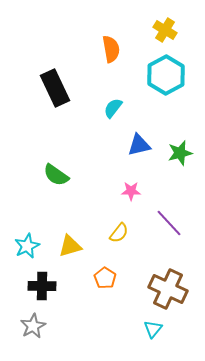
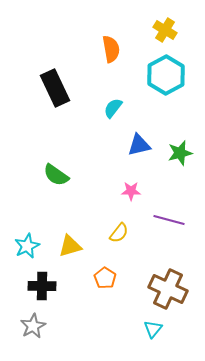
purple line: moved 3 px up; rotated 32 degrees counterclockwise
